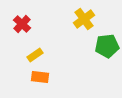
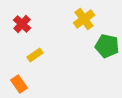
green pentagon: rotated 20 degrees clockwise
orange rectangle: moved 21 px left, 7 px down; rotated 48 degrees clockwise
